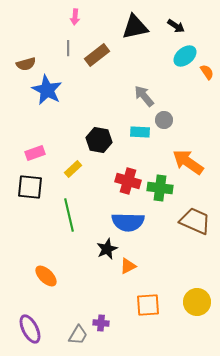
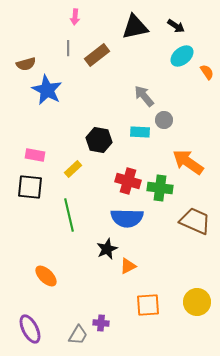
cyan ellipse: moved 3 px left
pink rectangle: moved 2 px down; rotated 30 degrees clockwise
blue semicircle: moved 1 px left, 4 px up
